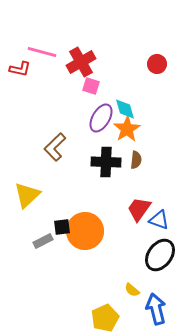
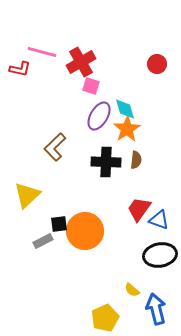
purple ellipse: moved 2 px left, 2 px up
black square: moved 3 px left, 3 px up
black ellipse: rotated 44 degrees clockwise
